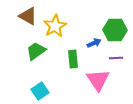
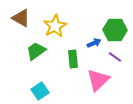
brown triangle: moved 7 px left, 2 px down
purple line: moved 1 px left, 1 px up; rotated 40 degrees clockwise
pink triangle: rotated 20 degrees clockwise
